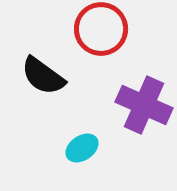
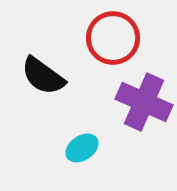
red circle: moved 12 px right, 9 px down
purple cross: moved 3 px up
